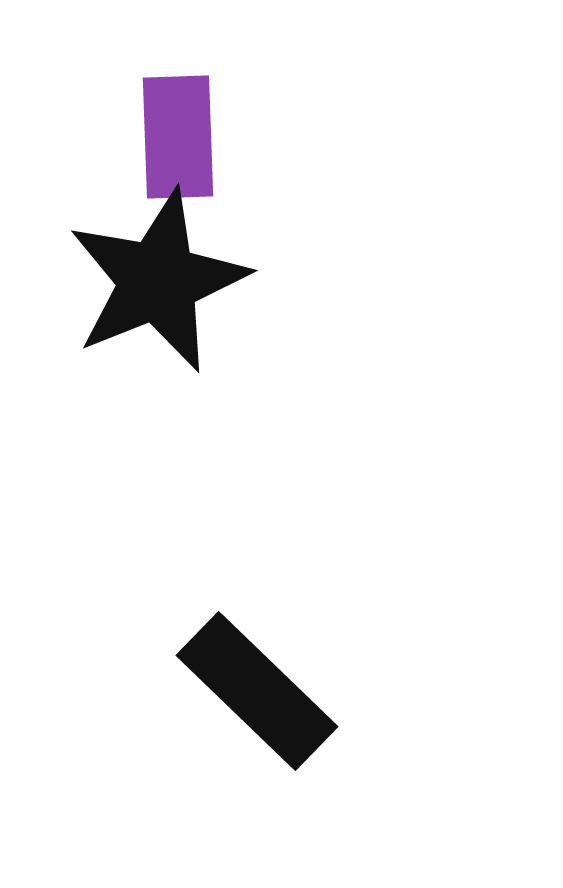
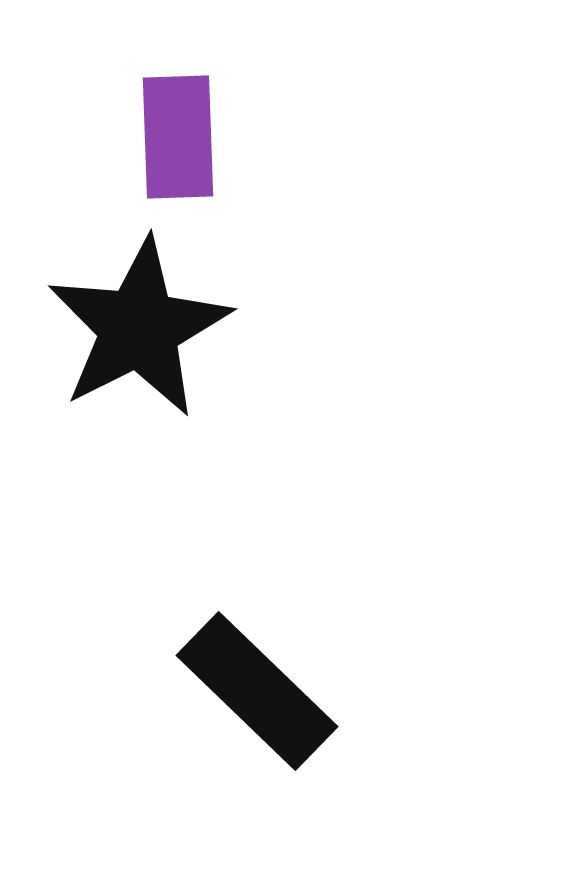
black star: moved 19 px left, 47 px down; rotated 5 degrees counterclockwise
